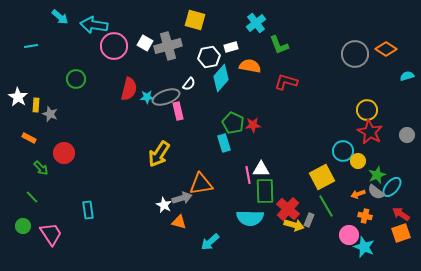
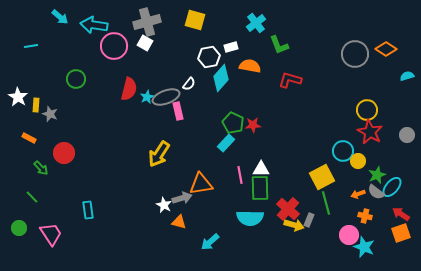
gray cross at (168, 46): moved 21 px left, 24 px up
red L-shape at (286, 82): moved 4 px right, 2 px up
cyan star at (147, 97): rotated 24 degrees counterclockwise
cyan rectangle at (224, 143): moved 2 px right; rotated 60 degrees clockwise
pink line at (248, 175): moved 8 px left
green rectangle at (265, 191): moved 5 px left, 3 px up
green line at (326, 206): moved 3 px up; rotated 15 degrees clockwise
green circle at (23, 226): moved 4 px left, 2 px down
